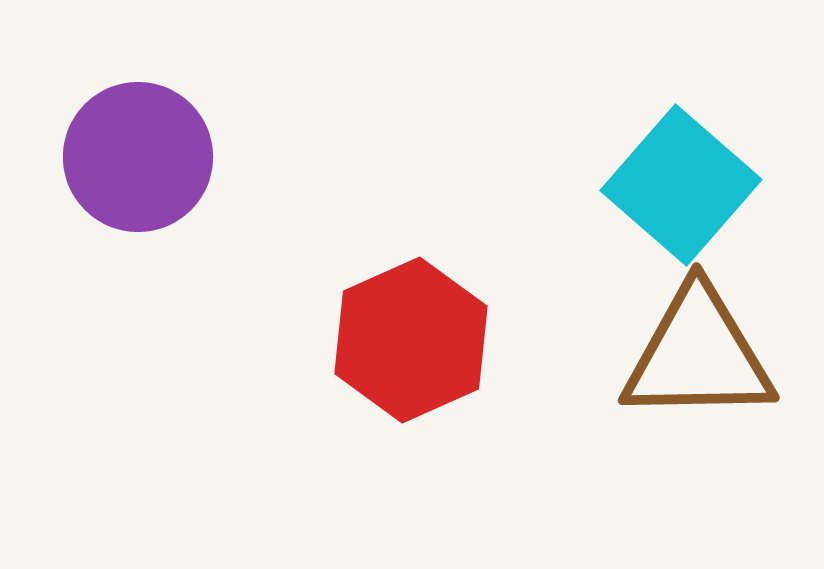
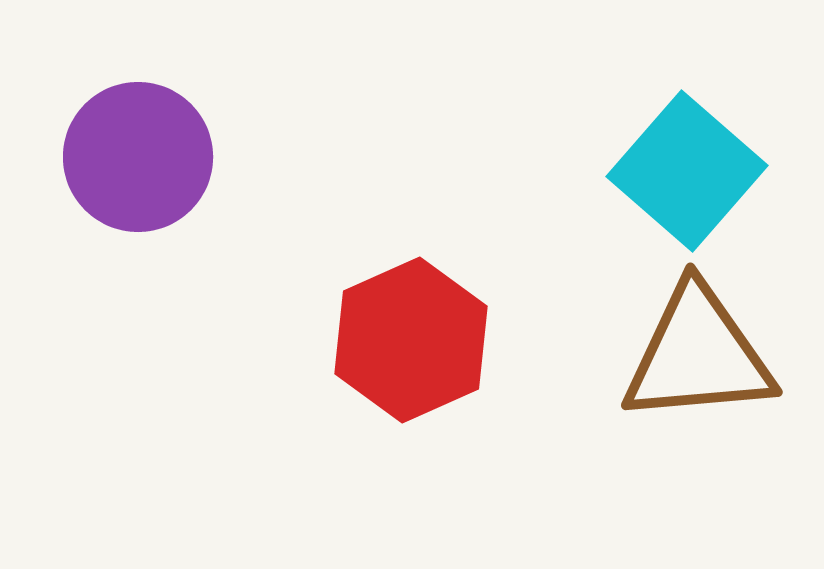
cyan square: moved 6 px right, 14 px up
brown triangle: rotated 4 degrees counterclockwise
